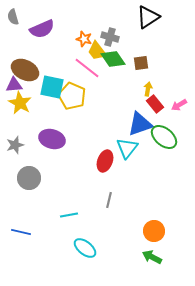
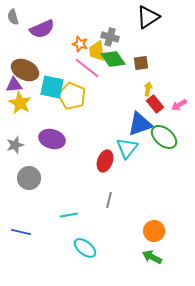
orange star: moved 4 px left, 5 px down
yellow trapezoid: rotated 30 degrees clockwise
